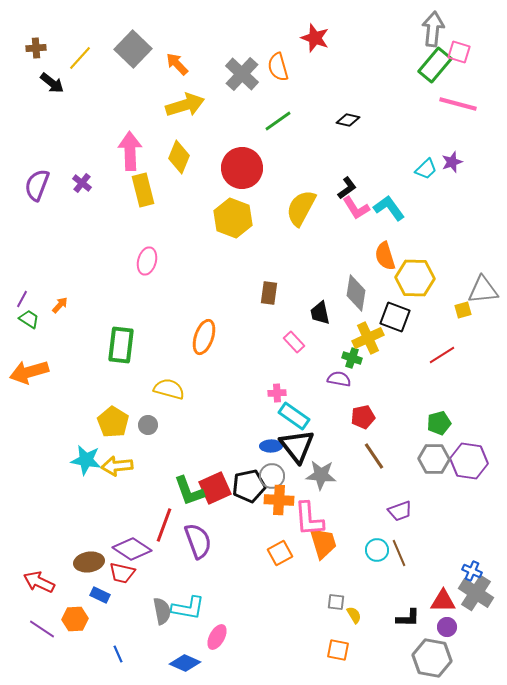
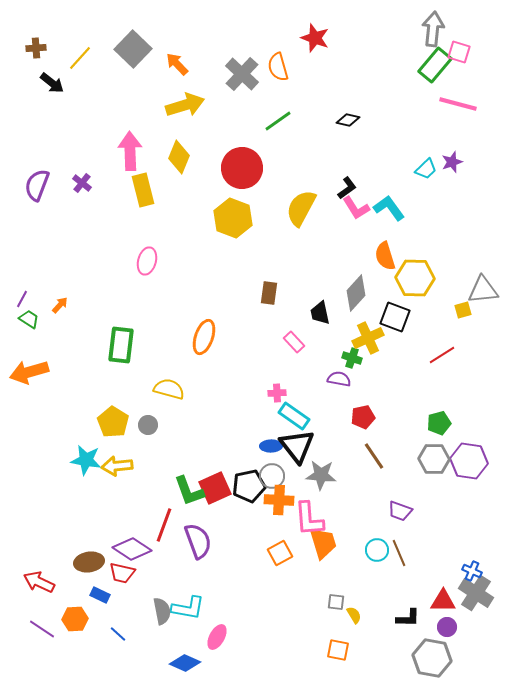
gray diamond at (356, 293): rotated 33 degrees clockwise
purple trapezoid at (400, 511): rotated 40 degrees clockwise
blue line at (118, 654): moved 20 px up; rotated 24 degrees counterclockwise
